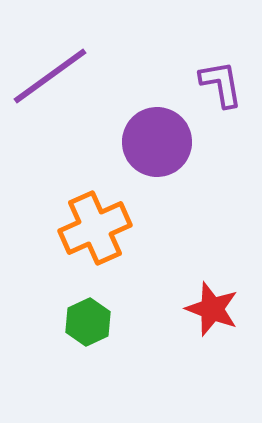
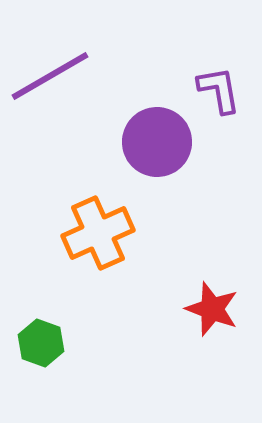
purple line: rotated 6 degrees clockwise
purple L-shape: moved 2 px left, 6 px down
orange cross: moved 3 px right, 5 px down
green hexagon: moved 47 px left, 21 px down; rotated 15 degrees counterclockwise
